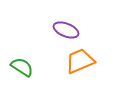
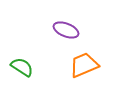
orange trapezoid: moved 4 px right, 4 px down
